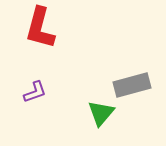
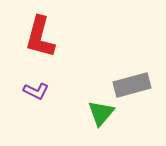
red L-shape: moved 9 px down
purple L-shape: moved 1 px right, 1 px up; rotated 45 degrees clockwise
